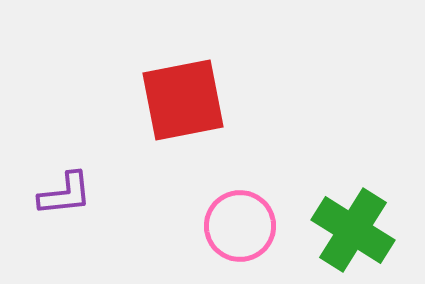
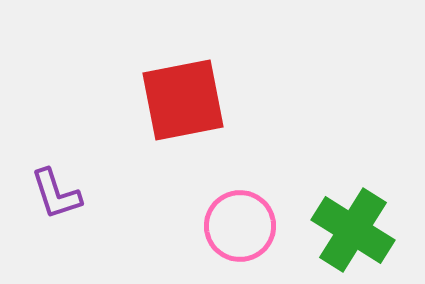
purple L-shape: moved 9 px left; rotated 78 degrees clockwise
